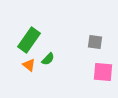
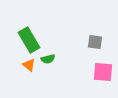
green rectangle: rotated 65 degrees counterclockwise
green semicircle: rotated 32 degrees clockwise
